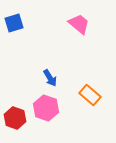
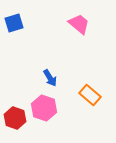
pink hexagon: moved 2 px left
